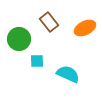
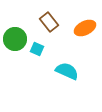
green circle: moved 4 px left
cyan square: moved 12 px up; rotated 24 degrees clockwise
cyan semicircle: moved 1 px left, 3 px up
